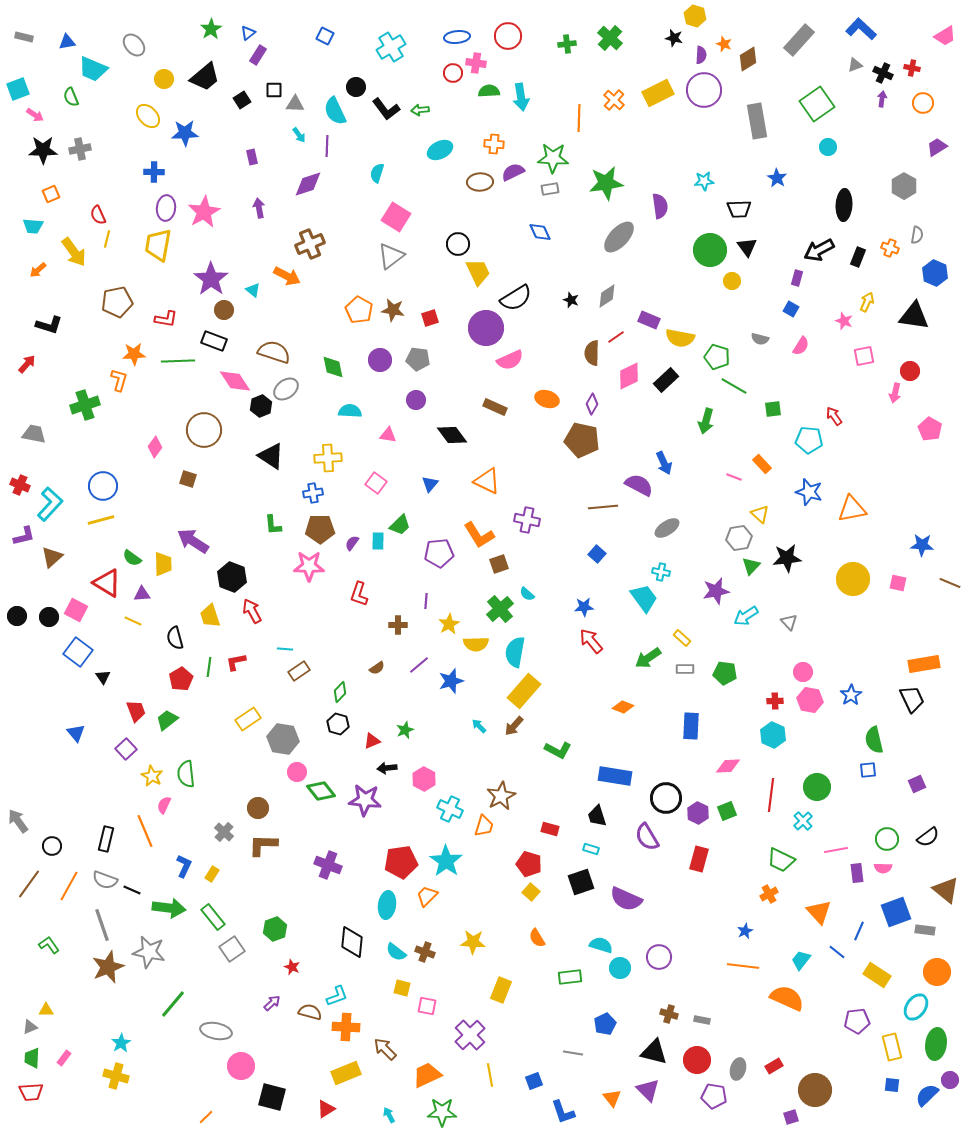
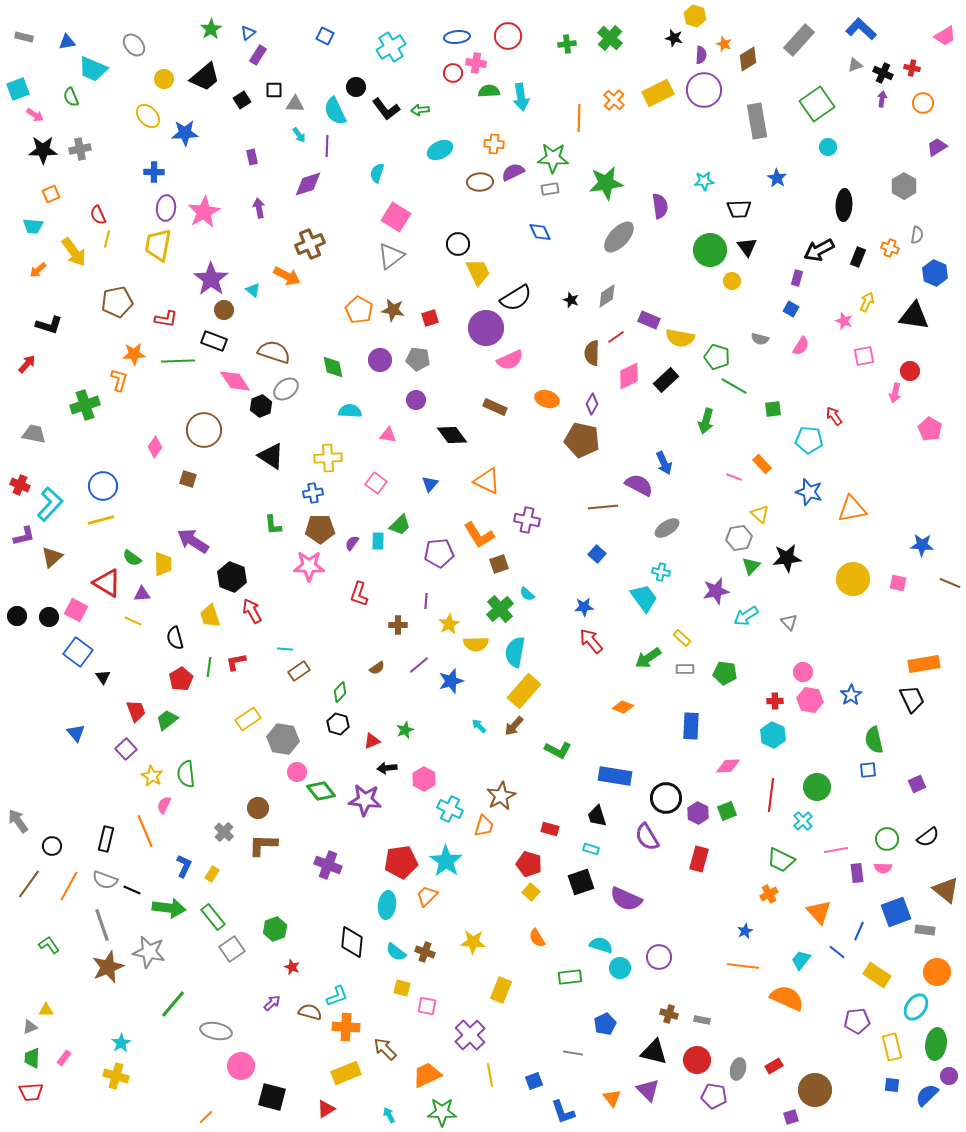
purple circle at (950, 1080): moved 1 px left, 4 px up
